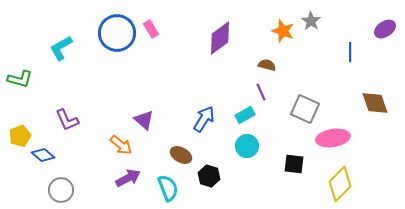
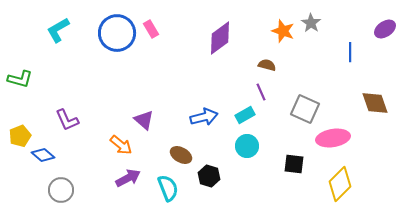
gray star: moved 2 px down
cyan L-shape: moved 3 px left, 18 px up
blue arrow: moved 2 px up; rotated 44 degrees clockwise
